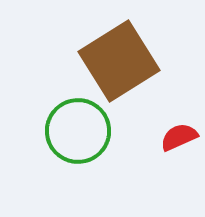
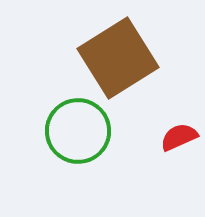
brown square: moved 1 px left, 3 px up
